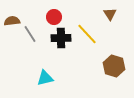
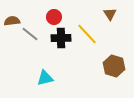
gray line: rotated 18 degrees counterclockwise
